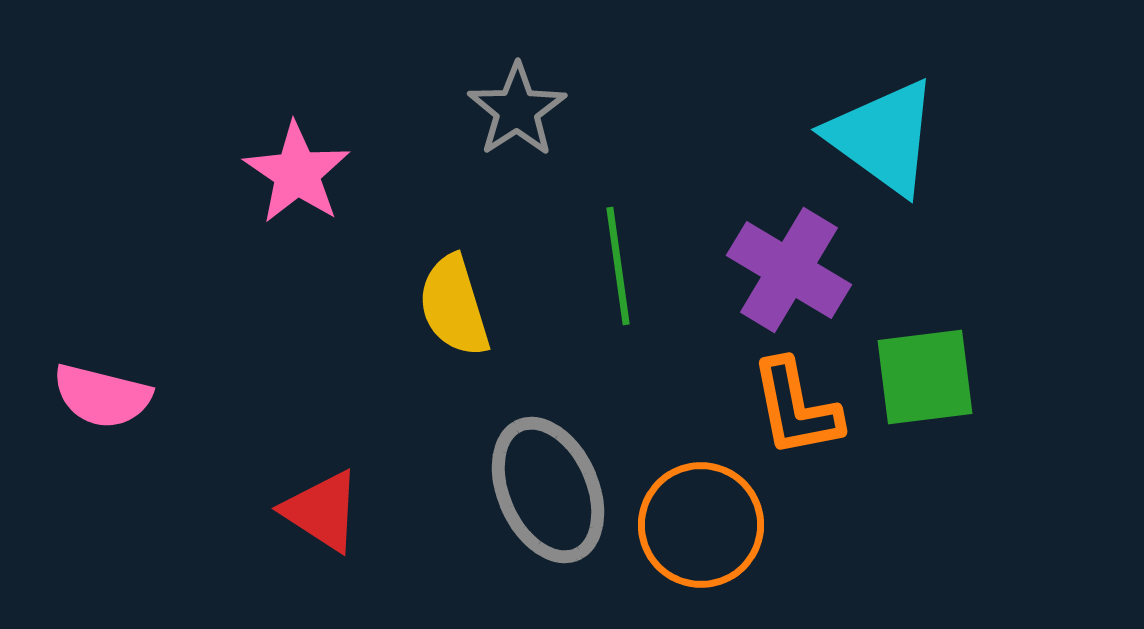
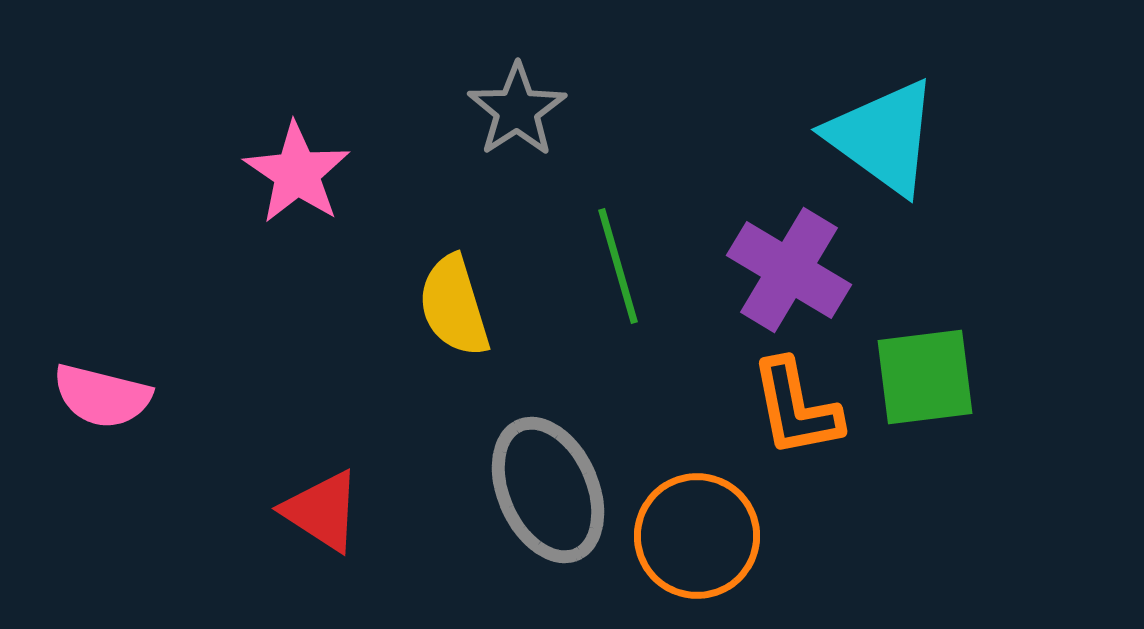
green line: rotated 8 degrees counterclockwise
orange circle: moved 4 px left, 11 px down
